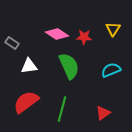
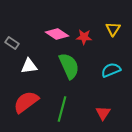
red triangle: rotated 21 degrees counterclockwise
